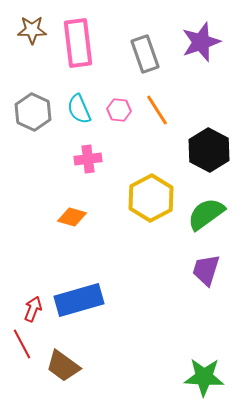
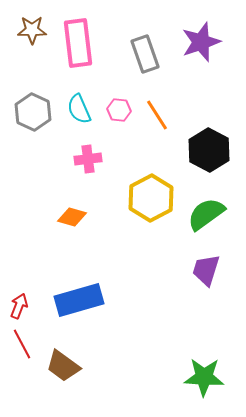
orange line: moved 5 px down
red arrow: moved 14 px left, 3 px up
